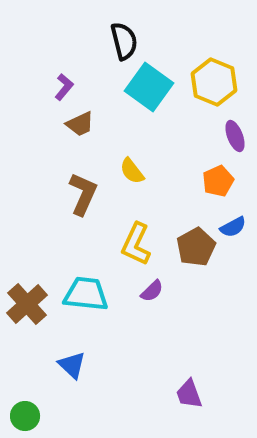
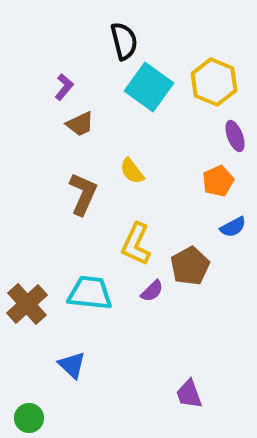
brown pentagon: moved 6 px left, 19 px down
cyan trapezoid: moved 4 px right, 1 px up
green circle: moved 4 px right, 2 px down
